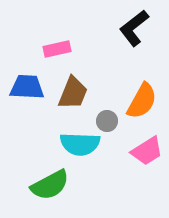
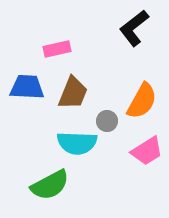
cyan semicircle: moved 3 px left, 1 px up
